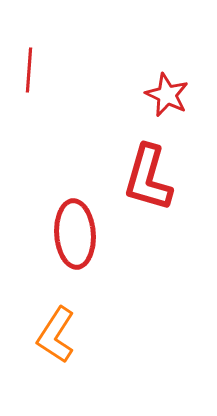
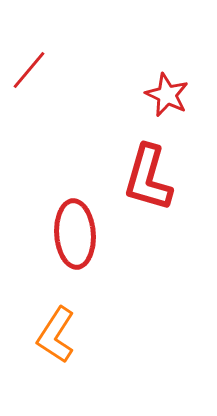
red line: rotated 36 degrees clockwise
